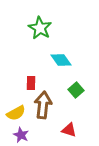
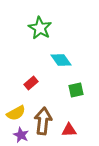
red rectangle: rotated 48 degrees clockwise
green square: rotated 28 degrees clockwise
brown arrow: moved 16 px down
red triangle: rotated 21 degrees counterclockwise
